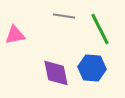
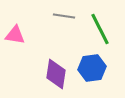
pink triangle: rotated 20 degrees clockwise
blue hexagon: rotated 12 degrees counterclockwise
purple diamond: moved 1 px down; rotated 20 degrees clockwise
